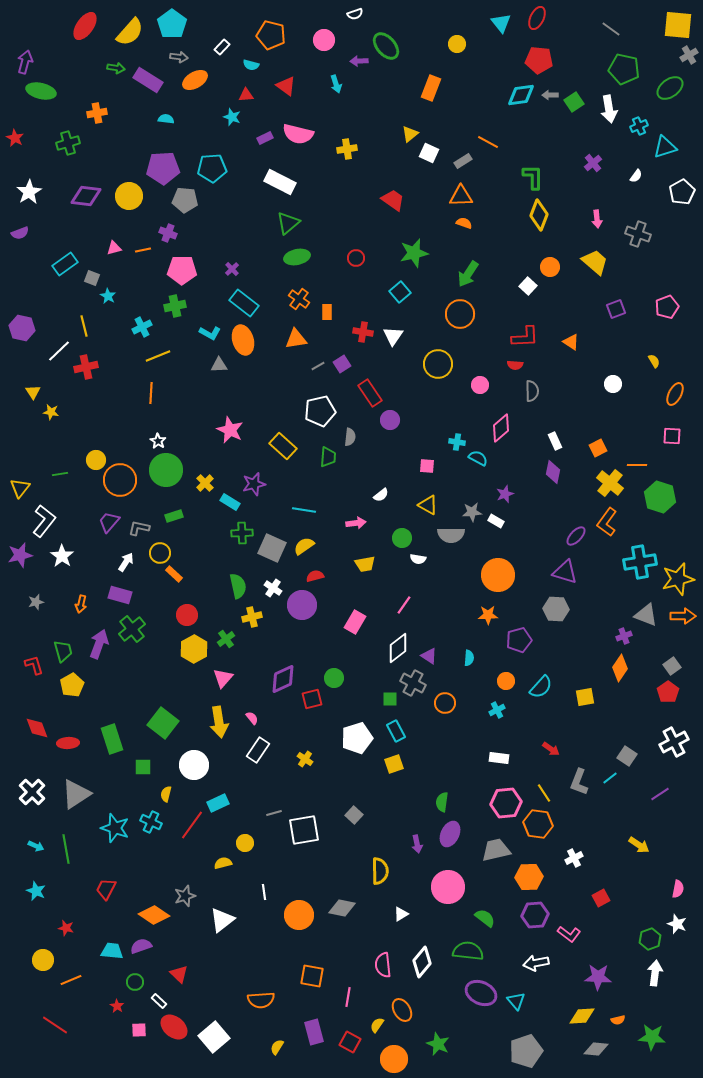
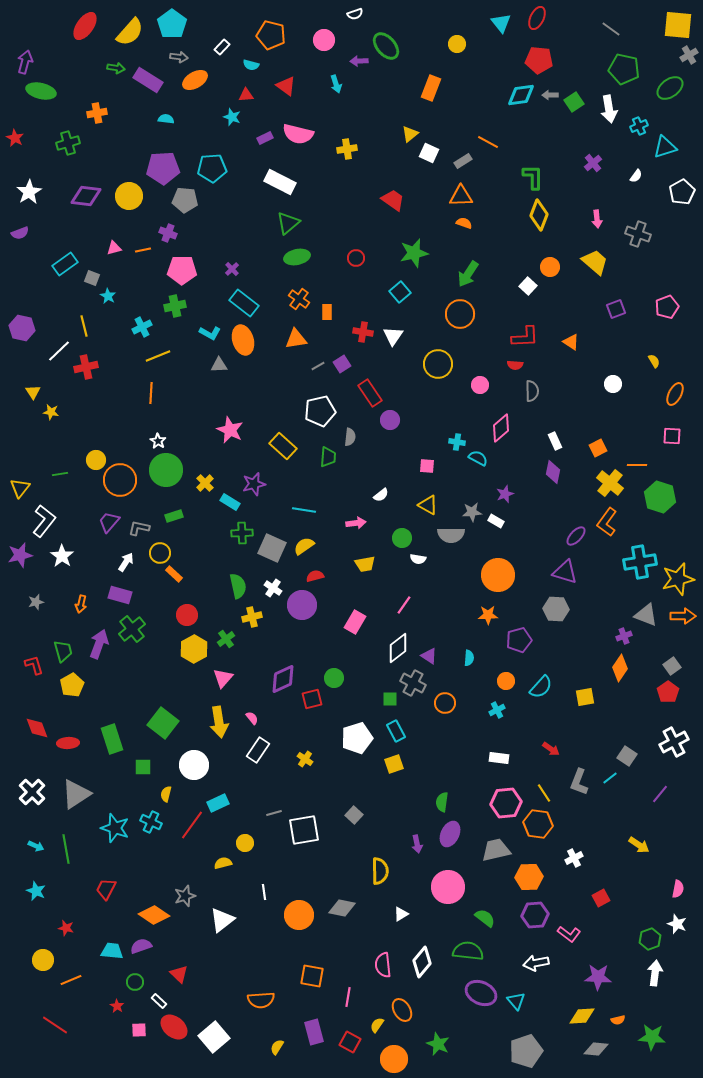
purple line at (660, 794): rotated 18 degrees counterclockwise
